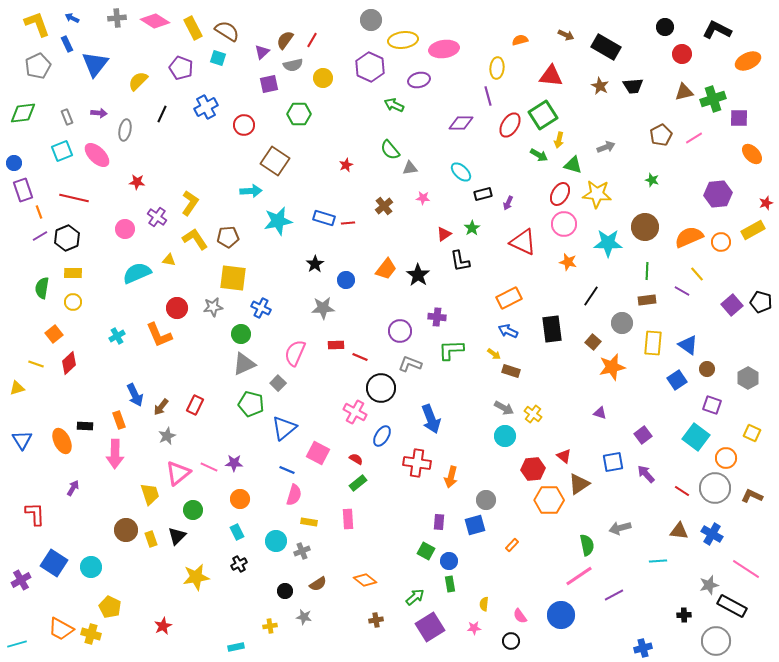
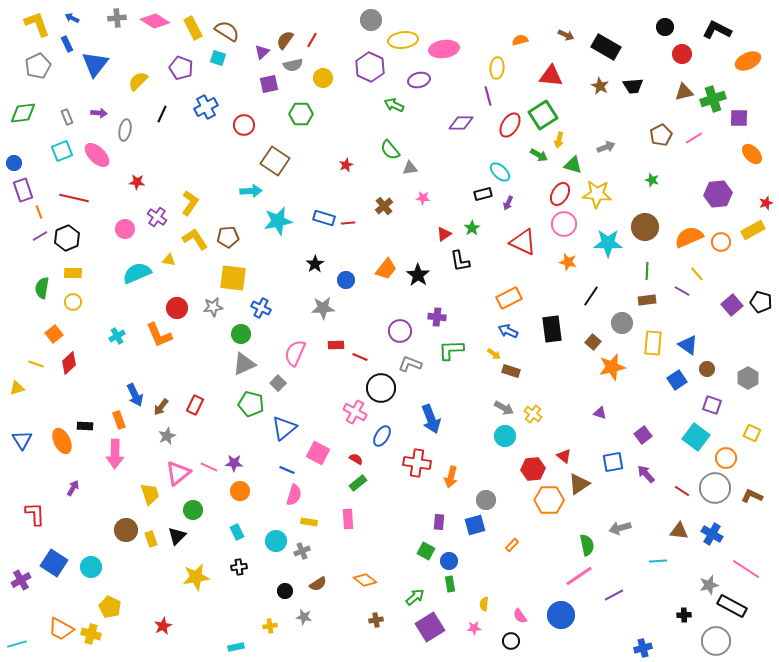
green hexagon at (299, 114): moved 2 px right
cyan ellipse at (461, 172): moved 39 px right
orange circle at (240, 499): moved 8 px up
black cross at (239, 564): moved 3 px down; rotated 21 degrees clockwise
